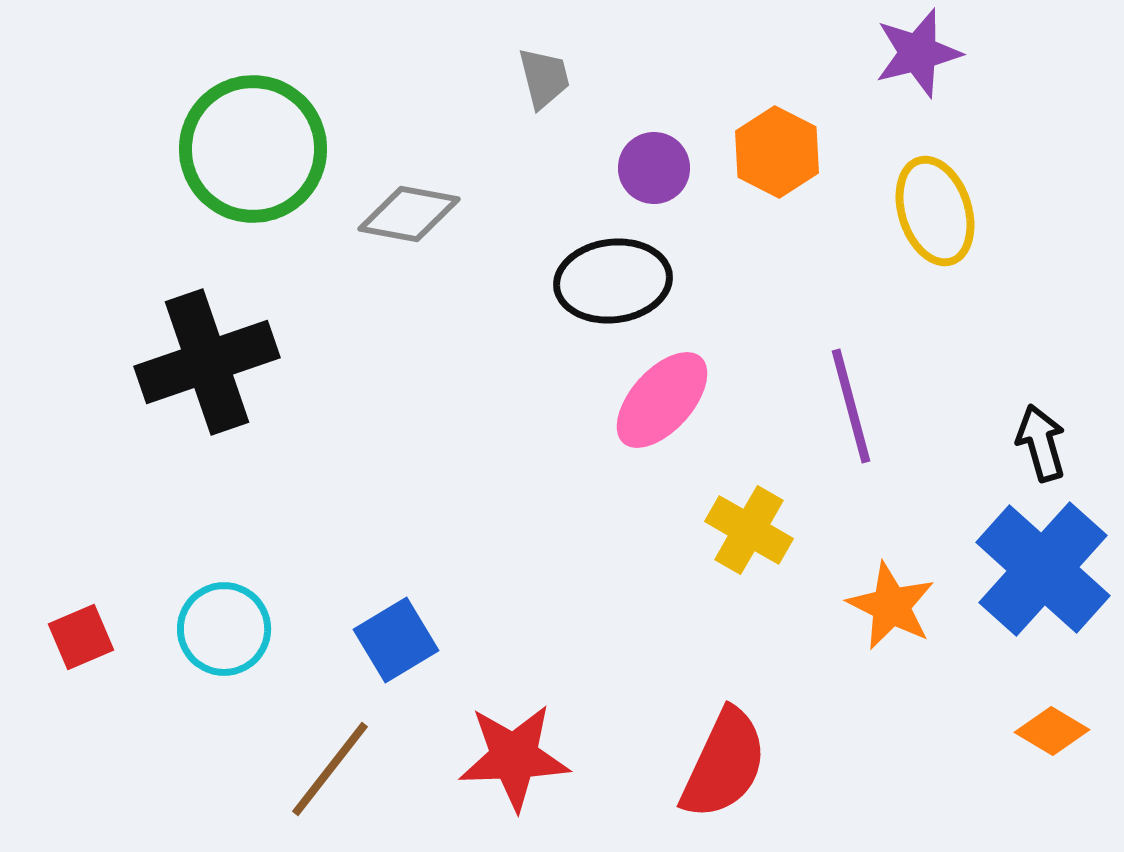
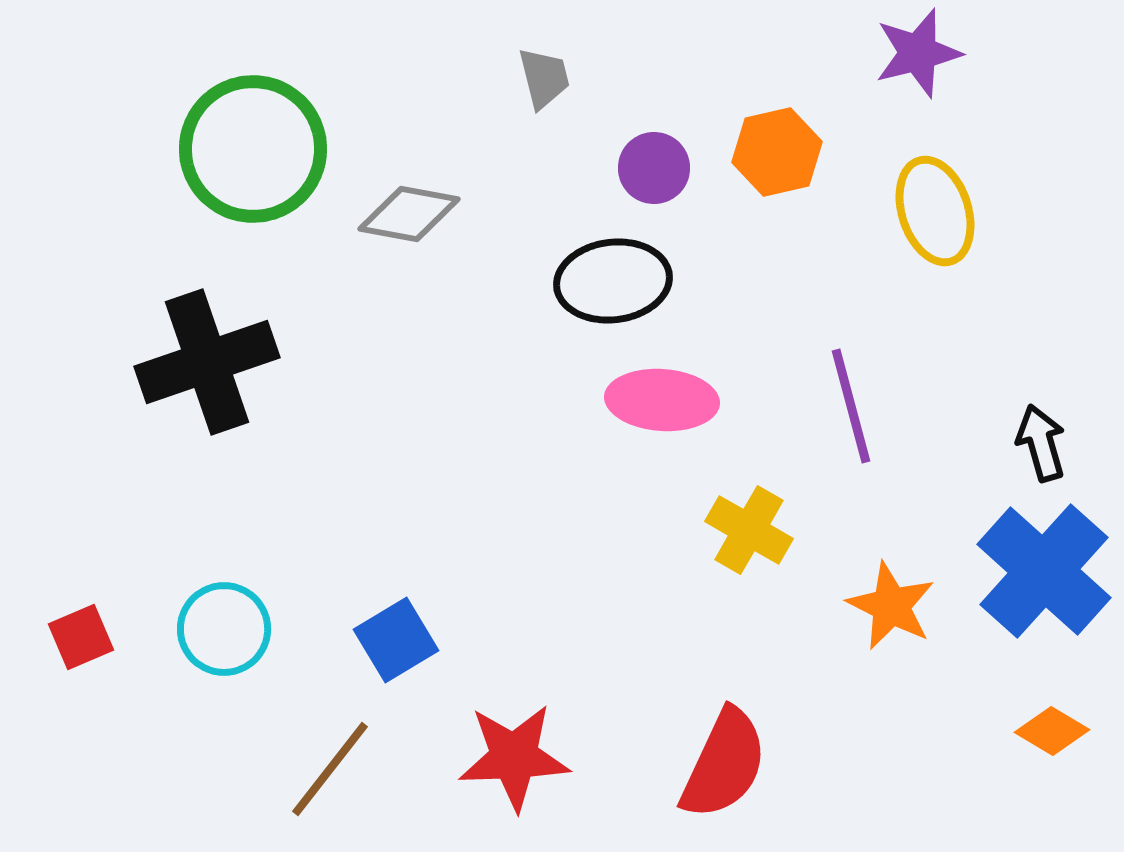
orange hexagon: rotated 20 degrees clockwise
pink ellipse: rotated 52 degrees clockwise
blue cross: moved 1 px right, 2 px down
